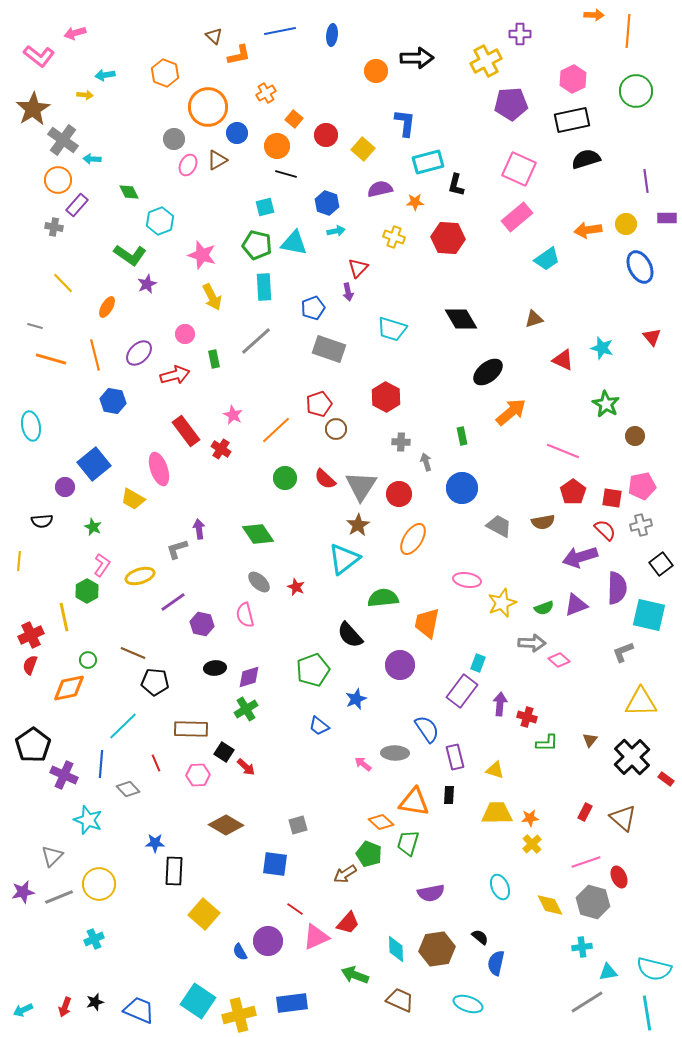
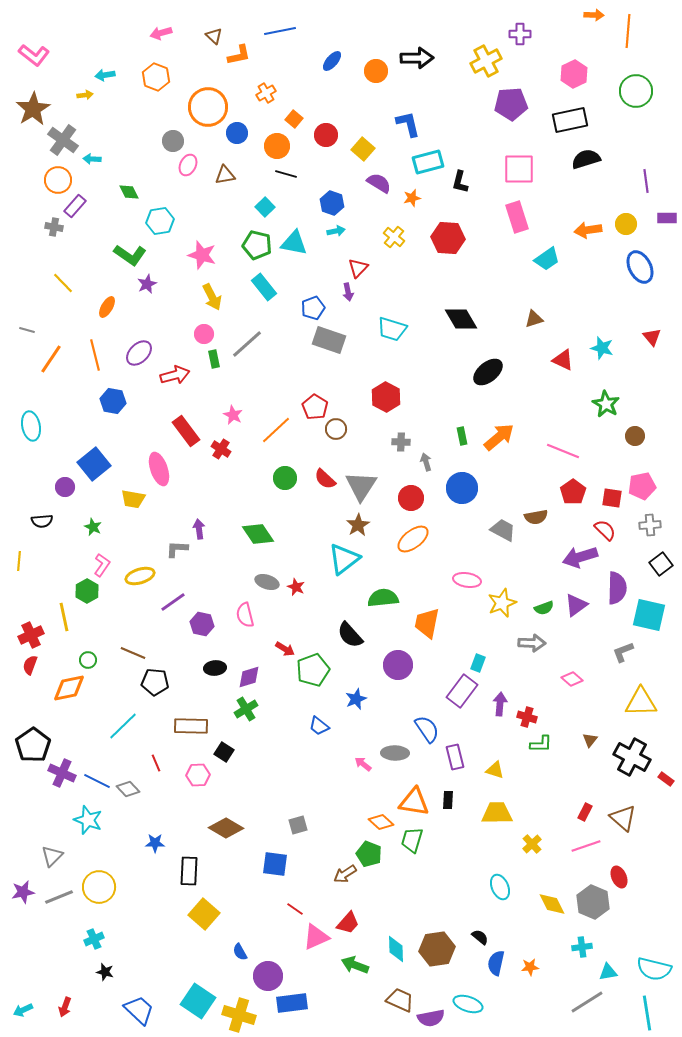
pink arrow at (75, 33): moved 86 px right
blue ellipse at (332, 35): moved 26 px down; rotated 35 degrees clockwise
pink L-shape at (39, 56): moved 5 px left, 1 px up
orange hexagon at (165, 73): moved 9 px left, 4 px down
pink hexagon at (573, 79): moved 1 px right, 5 px up
yellow arrow at (85, 95): rotated 14 degrees counterclockwise
black rectangle at (572, 120): moved 2 px left
blue L-shape at (405, 123): moved 3 px right, 1 px down; rotated 20 degrees counterclockwise
gray circle at (174, 139): moved 1 px left, 2 px down
brown triangle at (217, 160): moved 8 px right, 15 px down; rotated 20 degrees clockwise
pink square at (519, 169): rotated 24 degrees counterclockwise
black L-shape at (456, 185): moved 4 px right, 3 px up
purple semicircle at (380, 189): moved 1 px left, 6 px up; rotated 45 degrees clockwise
orange star at (415, 202): moved 3 px left, 4 px up; rotated 12 degrees counterclockwise
blue hexagon at (327, 203): moved 5 px right
purple rectangle at (77, 205): moved 2 px left, 1 px down
cyan square at (265, 207): rotated 30 degrees counterclockwise
pink rectangle at (517, 217): rotated 68 degrees counterclockwise
cyan hexagon at (160, 221): rotated 12 degrees clockwise
yellow cross at (394, 237): rotated 20 degrees clockwise
cyan rectangle at (264, 287): rotated 36 degrees counterclockwise
gray line at (35, 326): moved 8 px left, 4 px down
pink circle at (185, 334): moved 19 px right
gray line at (256, 341): moved 9 px left, 3 px down
gray rectangle at (329, 349): moved 9 px up
orange line at (51, 359): rotated 72 degrees counterclockwise
red pentagon at (319, 404): moved 4 px left, 3 px down; rotated 20 degrees counterclockwise
orange arrow at (511, 412): moved 12 px left, 25 px down
red circle at (399, 494): moved 12 px right, 4 px down
yellow trapezoid at (133, 499): rotated 20 degrees counterclockwise
brown semicircle at (543, 522): moved 7 px left, 5 px up
gray cross at (641, 525): moved 9 px right; rotated 10 degrees clockwise
gray trapezoid at (499, 526): moved 4 px right, 4 px down
orange ellipse at (413, 539): rotated 20 degrees clockwise
gray L-shape at (177, 549): rotated 20 degrees clockwise
gray ellipse at (259, 582): moved 8 px right; rotated 25 degrees counterclockwise
purple triangle at (576, 605): rotated 15 degrees counterclockwise
pink diamond at (559, 660): moved 13 px right, 19 px down
purple circle at (400, 665): moved 2 px left
brown rectangle at (191, 729): moved 3 px up
green L-shape at (547, 743): moved 6 px left, 1 px down
black cross at (632, 757): rotated 18 degrees counterclockwise
blue line at (101, 764): moved 4 px left, 17 px down; rotated 68 degrees counterclockwise
red arrow at (246, 767): moved 39 px right, 118 px up; rotated 12 degrees counterclockwise
purple cross at (64, 775): moved 2 px left, 2 px up
black rectangle at (449, 795): moved 1 px left, 5 px down
orange star at (530, 818): moved 149 px down
brown diamond at (226, 825): moved 3 px down
green trapezoid at (408, 843): moved 4 px right, 3 px up
pink line at (586, 862): moved 16 px up
black rectangle at (174, 871): moved 15 px right
yellow circle at (99, 884): moved 3 px down
purple semicircle at (431, 893): moved 125 px down
gray hexagon at (593, 902): rotated 8 degrees clockwise
yellow diamond at (550, 905): moved 2 px right, 1 px up
purple circle at (268, 941): moved 35 px down
green arrow at (355, 975): moved 10 px up
black star at (95, 1002): moved 10 px right, 30 px up; rotated 30 degrees clockwise
blue trapezoid at (139, 1010): rotated 20 degrees clockwise
yellow cross at (239, 1015): rotated 32 degrees clockwise
